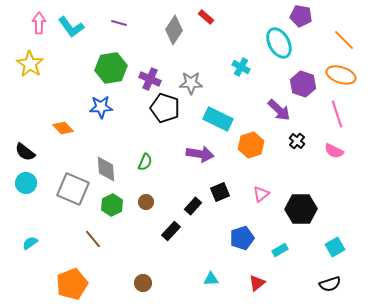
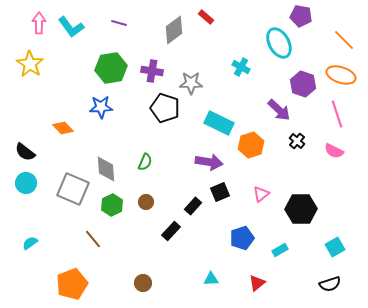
gray diamond at (174, 30): rotated 20 degrees clockwise
purple cross at (150, 79): moved 2 px right, 8 px up; rotated 15 degrees counterclockwise
cyan rectangle at (218, 119): moved 1 px right, 4 px down
purple arrow at (200, 154): moved 9 px right, 8 px down
